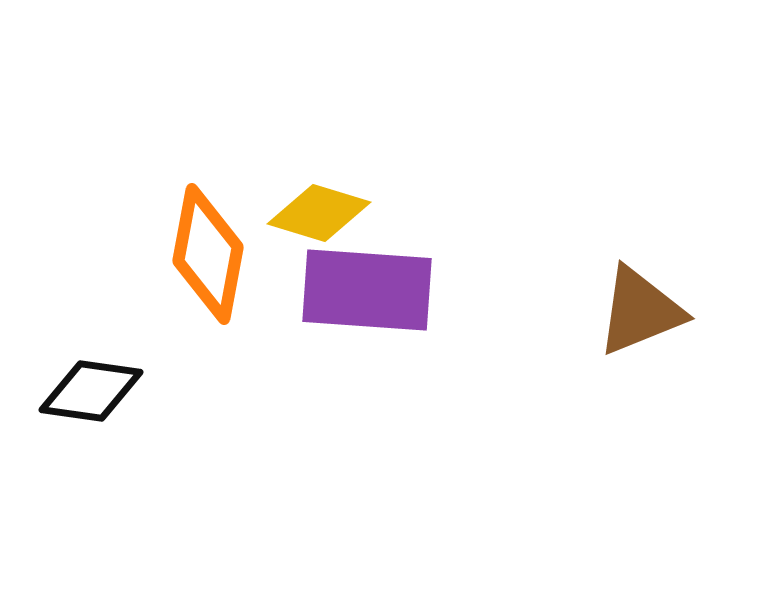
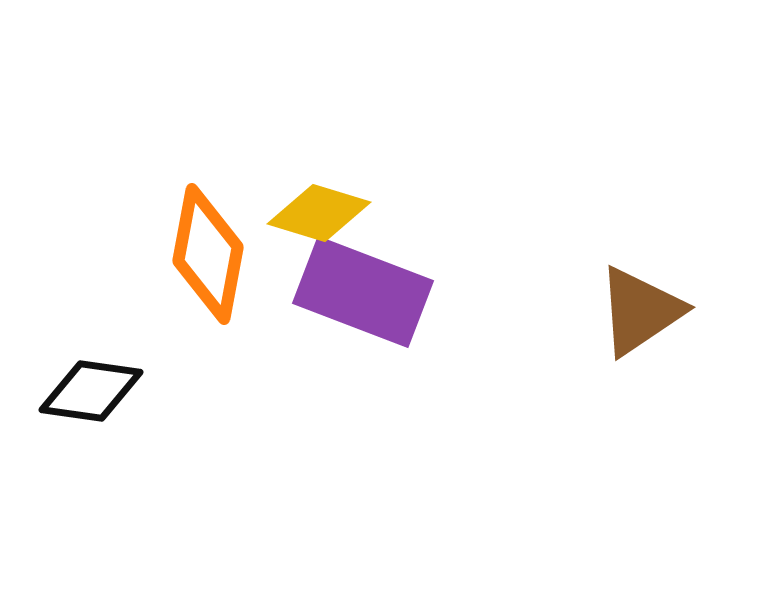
purple rectangle: moved 4 px left, 2 px down; rotated 17 degrees clockwise
brown triangle: rotated 12 degrees counterclockwise
